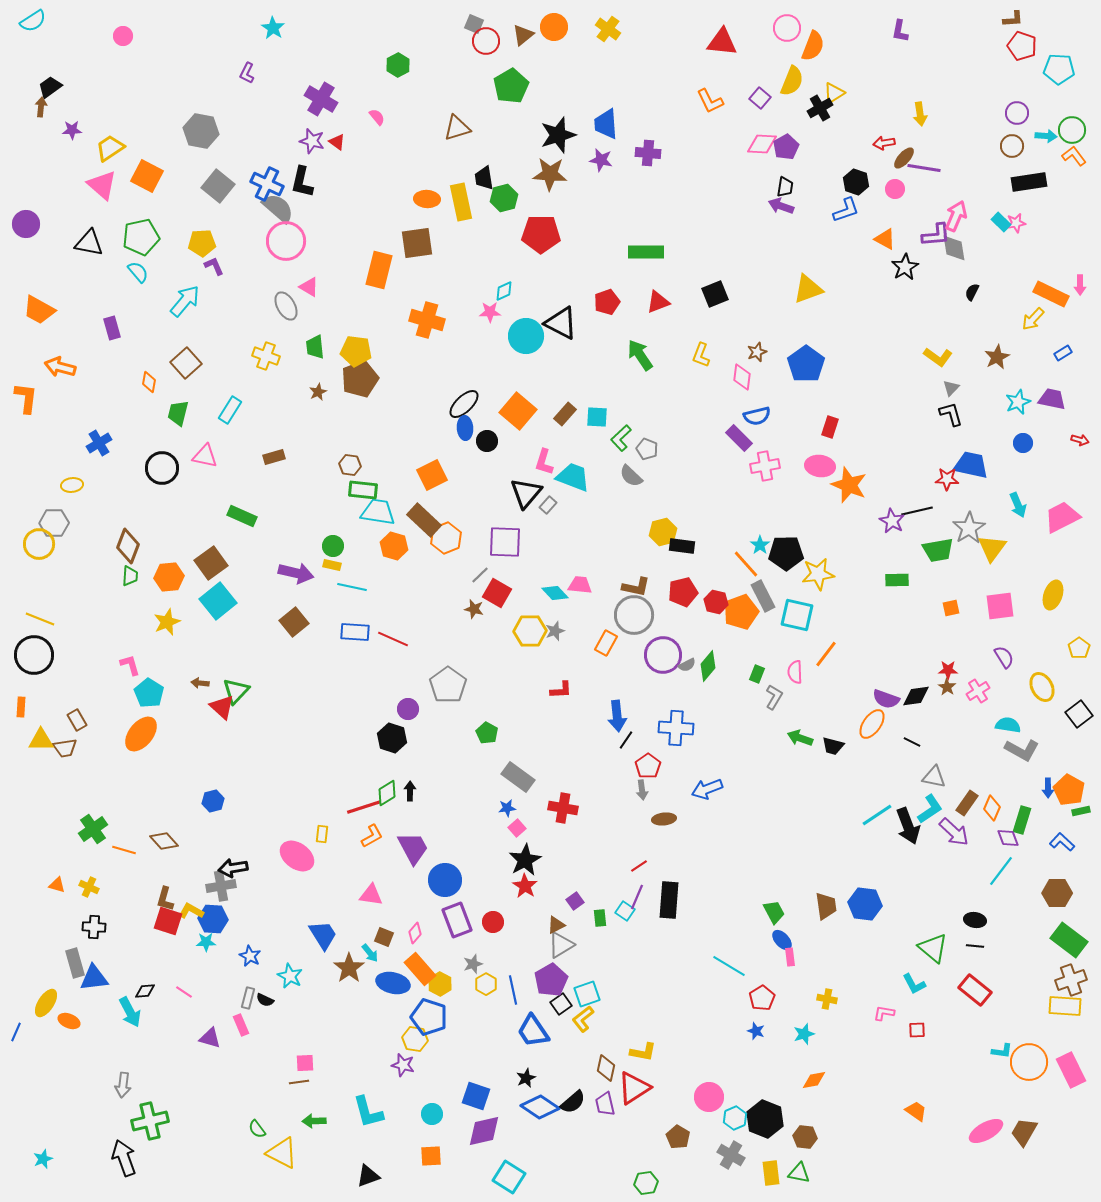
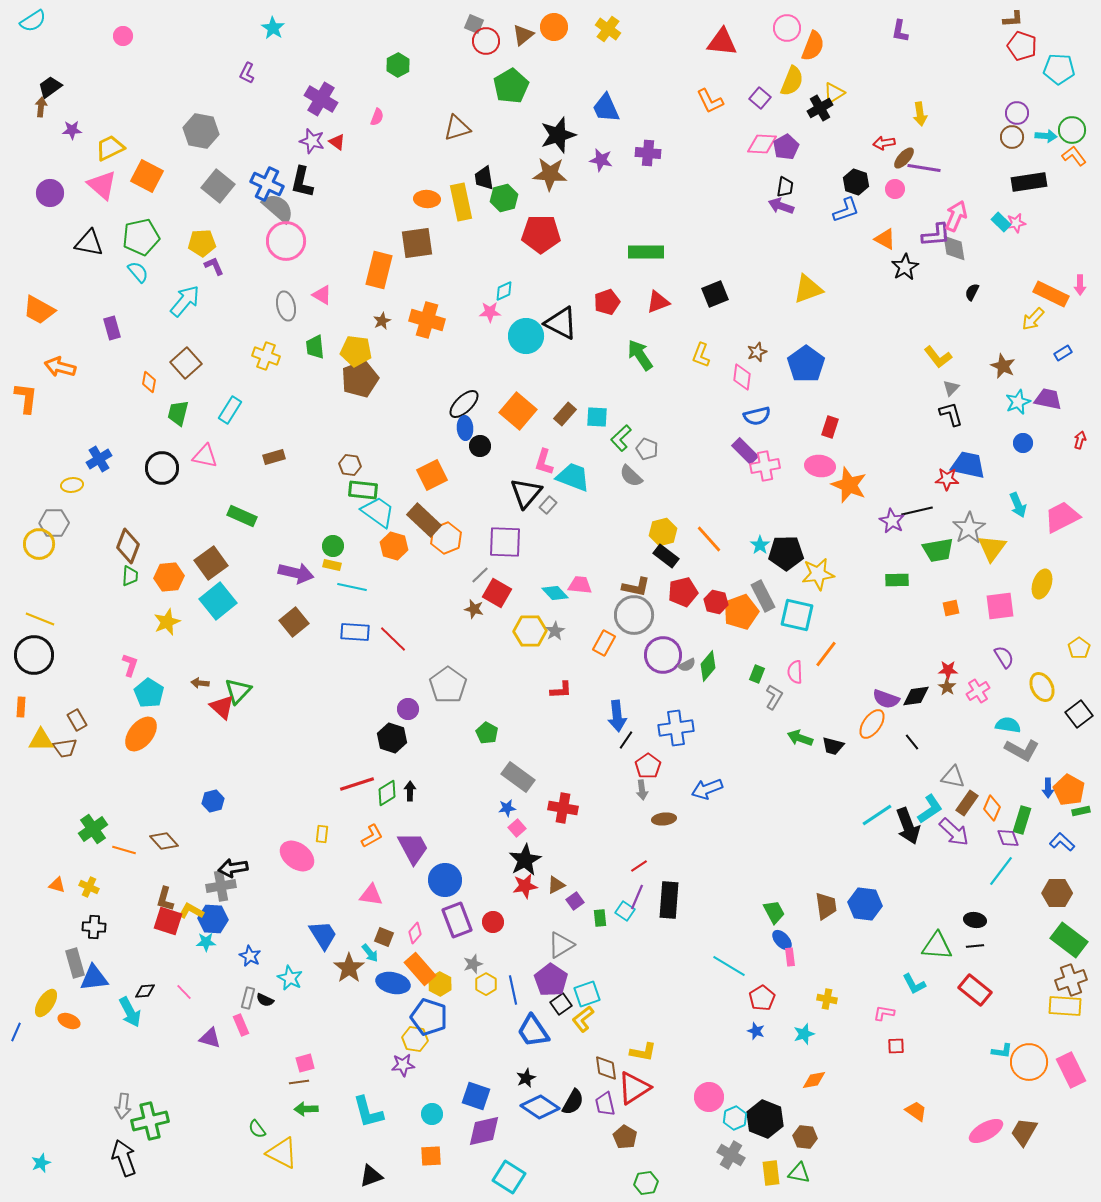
pink semicircle at (377, 117): rotated 60 degrees clockwise
blue trapezoid at (606, 124): moved 16 px up; rotated 20 degrees counterclockwise
brown circle at (1012, 146): moved 9 px up
yellow trapezoid at (110, 148): rotated 8 degrees clockwise
purple circle at (26, 224): moved 24 px right, 31 px up
pink triangle at (309, 287): moved 13 px right, 8 px down
gray ellipse at (286, 306): rotated 16 degrees clockwise
yellow L-shape at (938, 357): rotated 16 degrees clockwise
brown star at (997, 357): moved 6 px right, 9 px down; rotated 20 degrees counterclockwise
brown star at (318, 392): moved 64 px right, 71 px up
purple trapezoid at (1052, 399): moved 4 px left
purple rectangle at (739, 438): moved 6 px right, 13 px down
red arrow at (1080, 440): rotated 90 degrees counterclockwise
black circle at (487, 441): moved 7 px left, 5 px down
blue cross at (99, 443): moved 16 px down
blue trapezoid at (971, 465): moved 3 px left
cyan trapezoid at (378, 512): rotated 27 degrees clockwise
black rectangle at (682, 546): moved 16 px left, 10 px down; rotated 30 degrees clockwise
orange line at (746, 564): moved 37 px left, 25 px up
yellow ellipse at (1053, 595): moved 11 px left, 11 px up
gray star at (555, 631): rotated 12 degrees counterclockwise
red line at (393, 639): rotated 20 degrees clockwise
orange rectangle at (606, 643): moved 2 px left
pink L-shape at (130, 665): rotated 35 degrees clockwise
green triangle at (236, 691): moved 2 px right
blue cross at (676, 728): rotated 12 degrees counterclockwise
black line at (912, 742): rotated 24 degrees clockwise
gray triangle at (934, 777): moved 19 px right
red line at (364, 807): moved 7 px left, 23 px up
red star at (525, 886): rotated 30 degrees clockwise
brown triangle at (556, 925): moved 40 px up
black line at (975, 946): rotated 12 degrees counterclockwise
green triangle at (933, 948): moved 4 px right, 2 px up; rotated 36 degrees counterclockwise
cyan star at (290, 976): moved 2 px down
purple pentagon at (551, 980): rotated 8 degrees counterclockwise
pink line at (184, 992): rotated 12 degrees clockwise
red square at (917, 1030): moved 21 px left, 16 px down
pink square at (305, 1063): rotated 12 degrees counterclockwise
purple star at (403, 1065): rotated 20 degrees counterclockwise
brown diamond at (606, 1068): rotated 20 degrees counterclockwise
gray arrow at (123, 1085): moved 21 px down
black semicircle at (573, 1102): rotated 20 degrees counterclockwise
green arrow at (314, 1121): moved 8 px left, 12 px up
brown pentagon at (678, 1137): moved 53 px left
cyan star at (43, 1159): moved 2 px left, 4 px down
black triangle at (368, 1176): moved 3 px right
